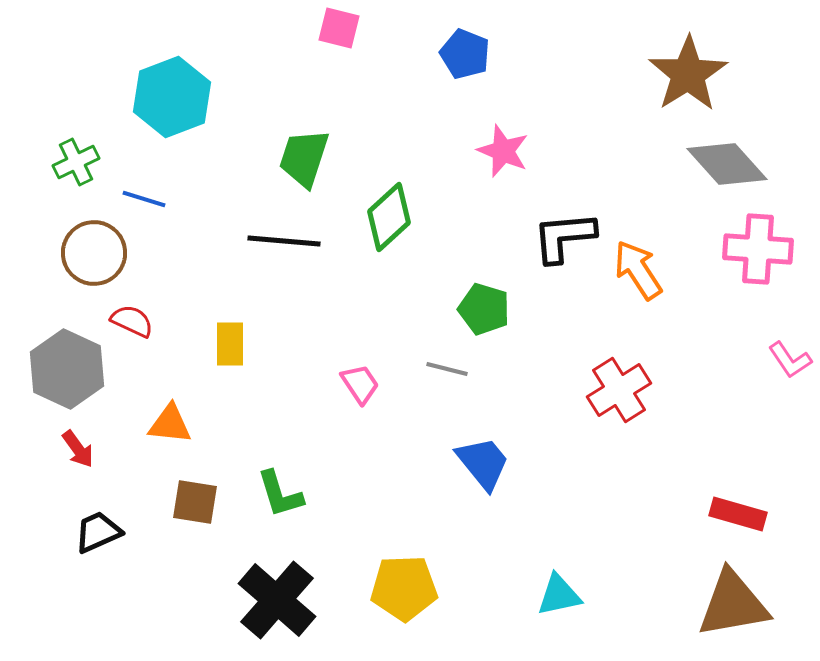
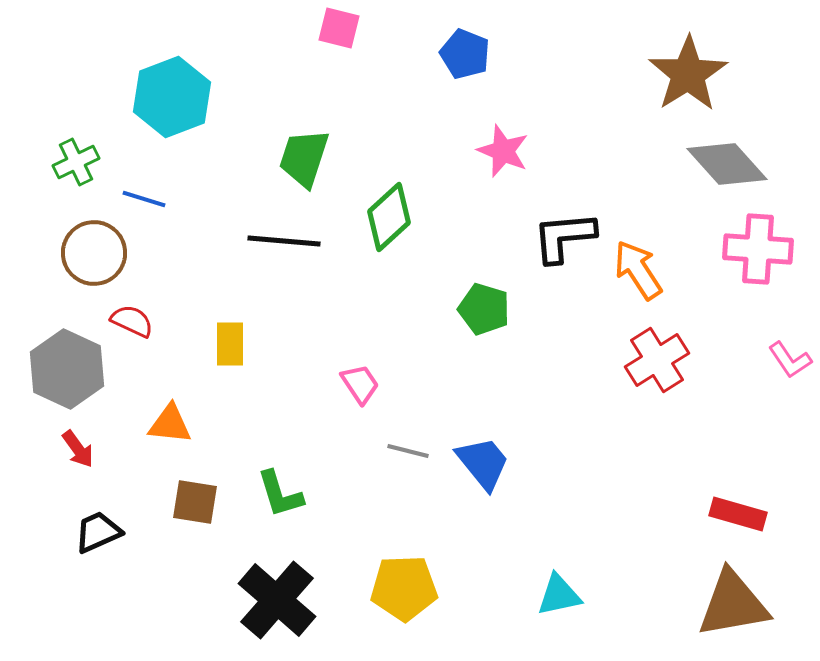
gray line: moved 39 px left, 82 px down
red cross: moved 38 px right, 30 px up
